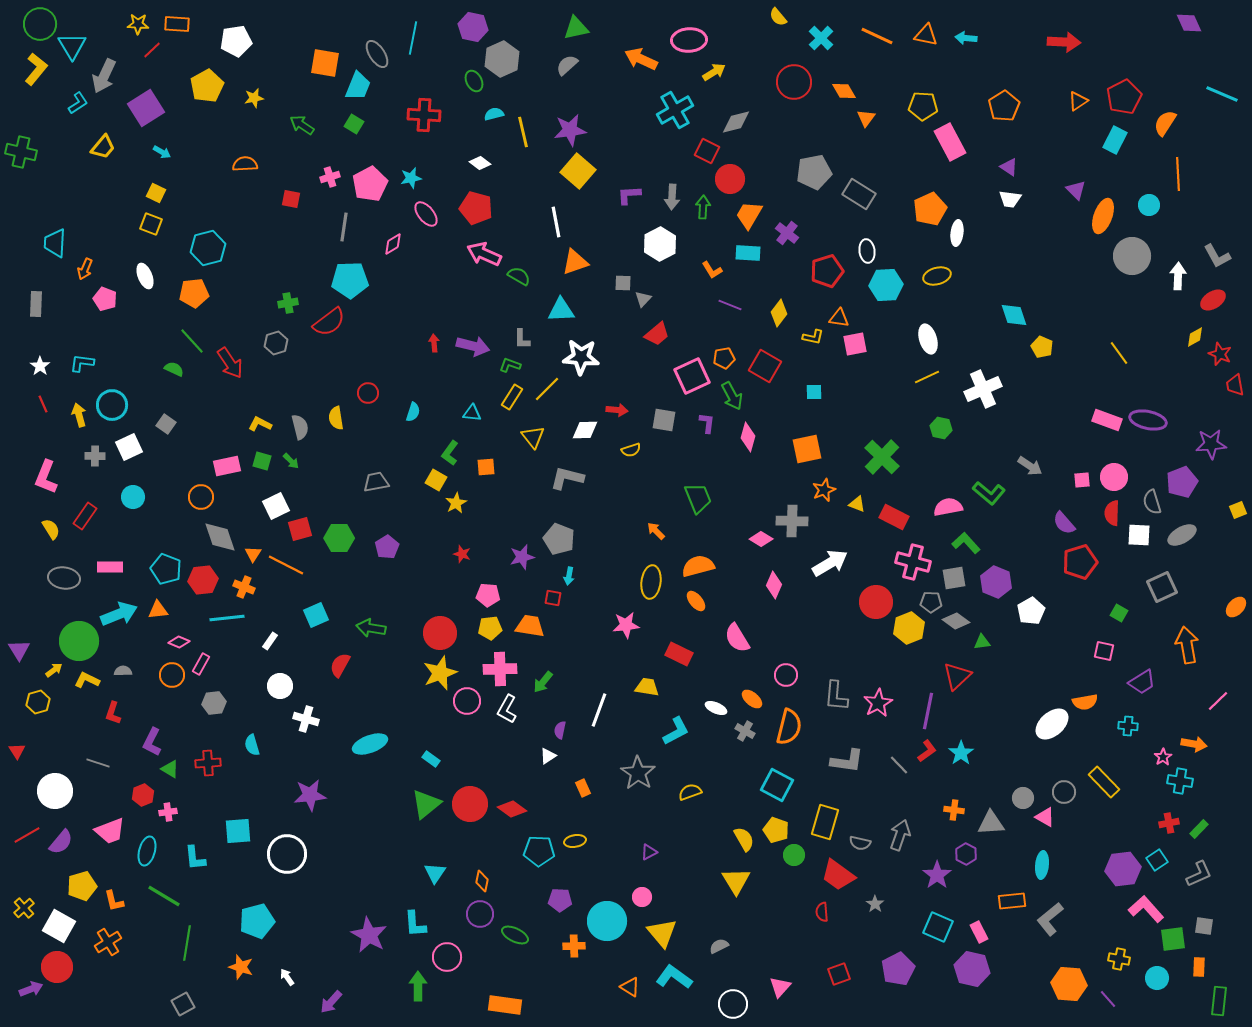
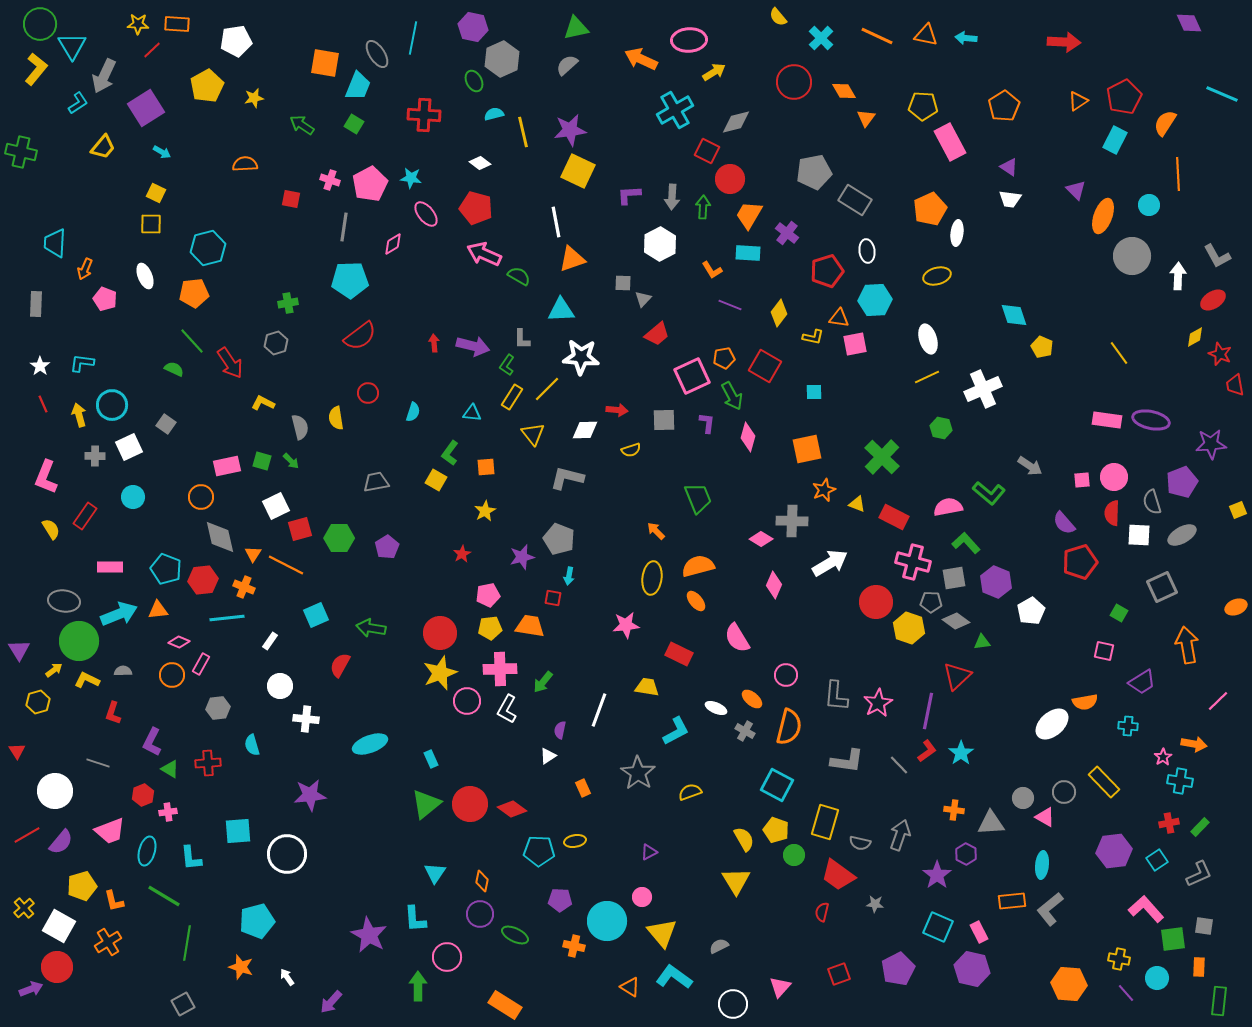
yellow square at (578, 171): rotated 16 degrees counterclockwise
pink cross at (330, 177): moved 3 px down; rotated 36 degrees clockwise
cyan star at (411, 178): rotated 20 degrees clockwise
gray rectangle at (859, 194): moved 4 px left, 6 px down
yellow square at (151, 224): rotated 20 degrees counterclockwise
orange triangle at (575, 262): moved 3 px left, 3 px up
cyan hexagon at (886, 285): moved 11 px left, 15 px down
red semicircle at (329, 322): moved 31 px right, 14 px down
green L-shape at (510, 365): moved 3 px left; rotated 75 degrees counterclockwise
gray square at (664, 420): rotated 10 degrees counterclockwise
pink rectangle at (1107, 420): rotated 12 degrees counterclockwise
purple ellipse at (1148, 420): moved 3 px right
yellow L-shape at (260, 424): moved 3 px right, 21 px up
yellow triangle at (533, 437): moved 3 px up
yellow star at (456, 503): moved 29 px right, 8 px down
gray diamond at (220, 537): rotated 6 degrees clockwise
red star at (462, 554): rotated 24 degrees clockwise
gray ellipse at (64, 578): moved 23 px down
yellow ellipse at (651, 582): moved 1 px right, 4 px up
pink pentagon at (488, 595): rotated 15 degrees counterclockwise
orange ellipse at (1236, 607): rotated 25 degrees clockwise
yellow hexagon at (909, 628): rotated 20 degrees counterclockwise
gray hexagon at (214, 703): moved 4 px right, 5 px down
white cross at (306, 719): rotated 10 degrees counterclockwise
cyan rectangle at (431, 759): rotated 30 degrees clockwise
green rectangle at (1199, 829): moved 1 px right, 2 px up
cyan L-shape at (195, 858): moved 4 px left
purple hexagon at (1123, 869): moved 9 px left, 18 px up
gray star at (875, 904): rotated 30 degrees counterclockwise
red semicircle at (822, 912): rotated 18 degrees clockwise
gray L-shape at (1050, 919): moved 10 px up
cyan L-shape at (415, 924): moved 5 px up
orange cross at (574, 946): rotated 15 degrees clockwise
purple line at (1108, 999): moved 18 px right, 6 px up
orange rectangle at (505, 1005): rotated 24 degrees clockwise
